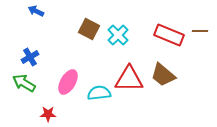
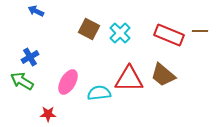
cyan cross: moved 2 px right, 2 px up
green arrow: moved 2 px left, 2 px up
